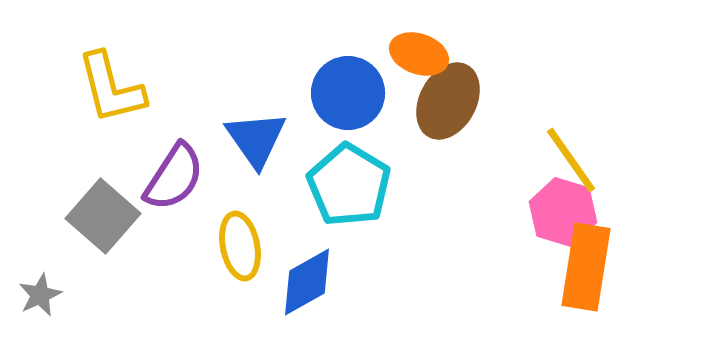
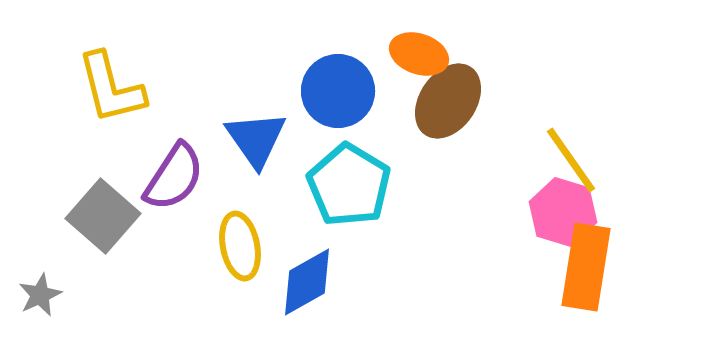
blue circle: moved 10 px left, 2 px up
brown ellipse: rotated 6 degrees clockwise
